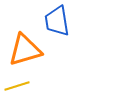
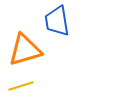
yellow line: moved 4 px right
